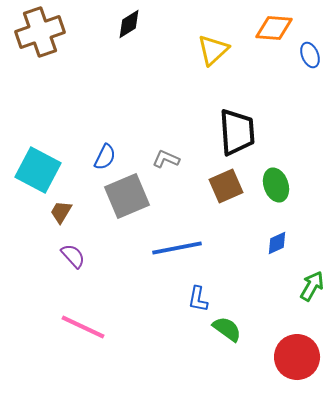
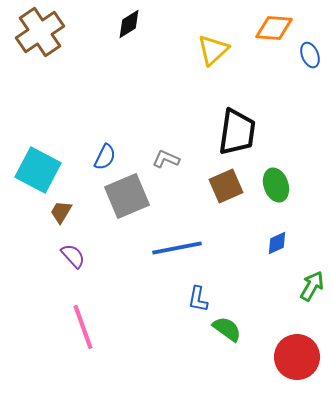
brown cross: rotated 15 degrees counterclockwise
black trapezoid: rotated 12 degrees clockwise
pink line: rotated 45 degrees clockwise
